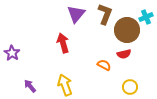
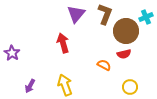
brown circle: moved 1 px left, 1 px down
purple arrow: rotated 112 degrees counterclockwise
